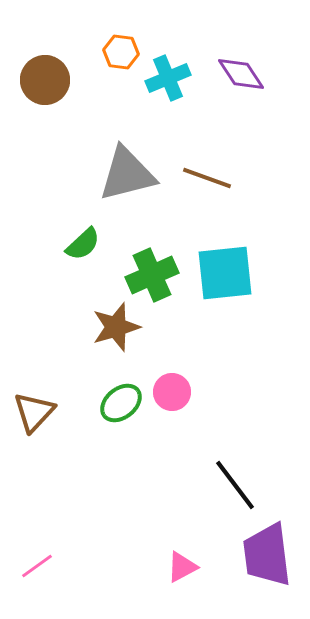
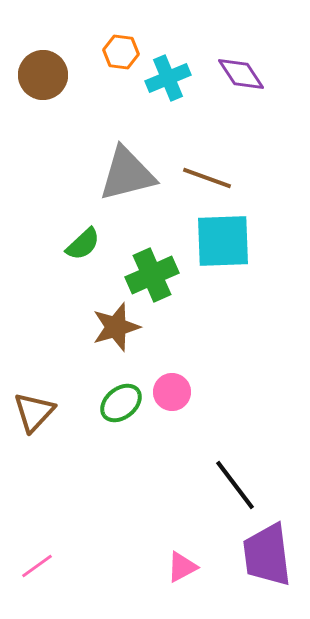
brown circle: moved 2 px left, 5 px up
cyan square: moved 2 px left, 32 px up; rotated 4 degrees clockwise
